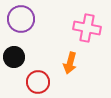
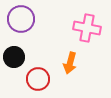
red circle: moved 3 px up
